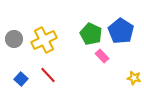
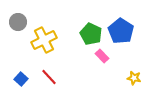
gray circle: moved 4 px right, 17 px up
red line: moved 1 px right, 2 px down
